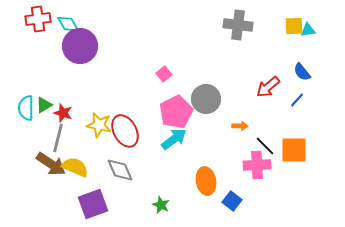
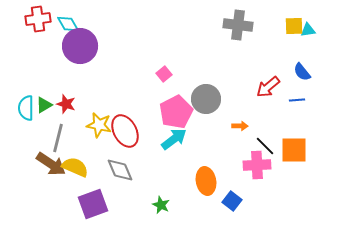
blue line: rotated 42 degrees clockwise
red star: moved 3 px right, 9 px up
